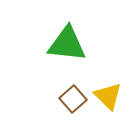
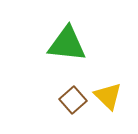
brown square: moved 1 px down
